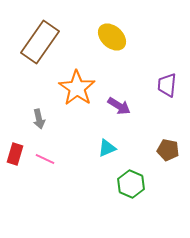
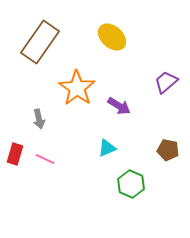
purple trapezoid: moved 1 px left, 3 px up; rotated 45 degrees clockwise
